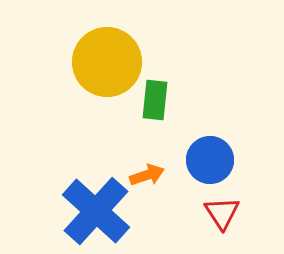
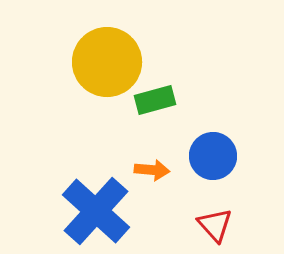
green rectangle: rotated 69 degrees clockwise
blue circle: moved 3 px right, 4 px up
orange arrow: moved 5 px right, 5 px up; rotated 24 degrees clockwise
red triangle: moved 7 px left, 12 px down; rotated 9 degrees counterclockwise
